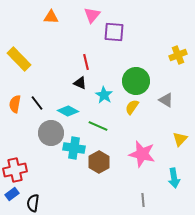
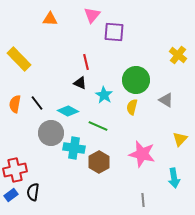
orange triangle: moved 1 px left, 2 px down
yellow cross: rotated 30 degrees counterclockwise
green circle: moved 1 px up
yellow semicircle: rotated 21 degrees counterclockwise
blue rectangle: moved 1 px left, 1 px down
black semicircle: moved 11 px up
